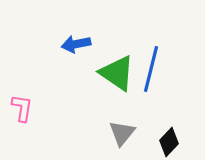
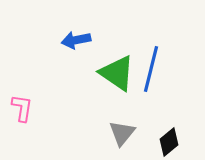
blue arrow: moved 4 px up
black diamond: rotated 8 degrees clockwise
